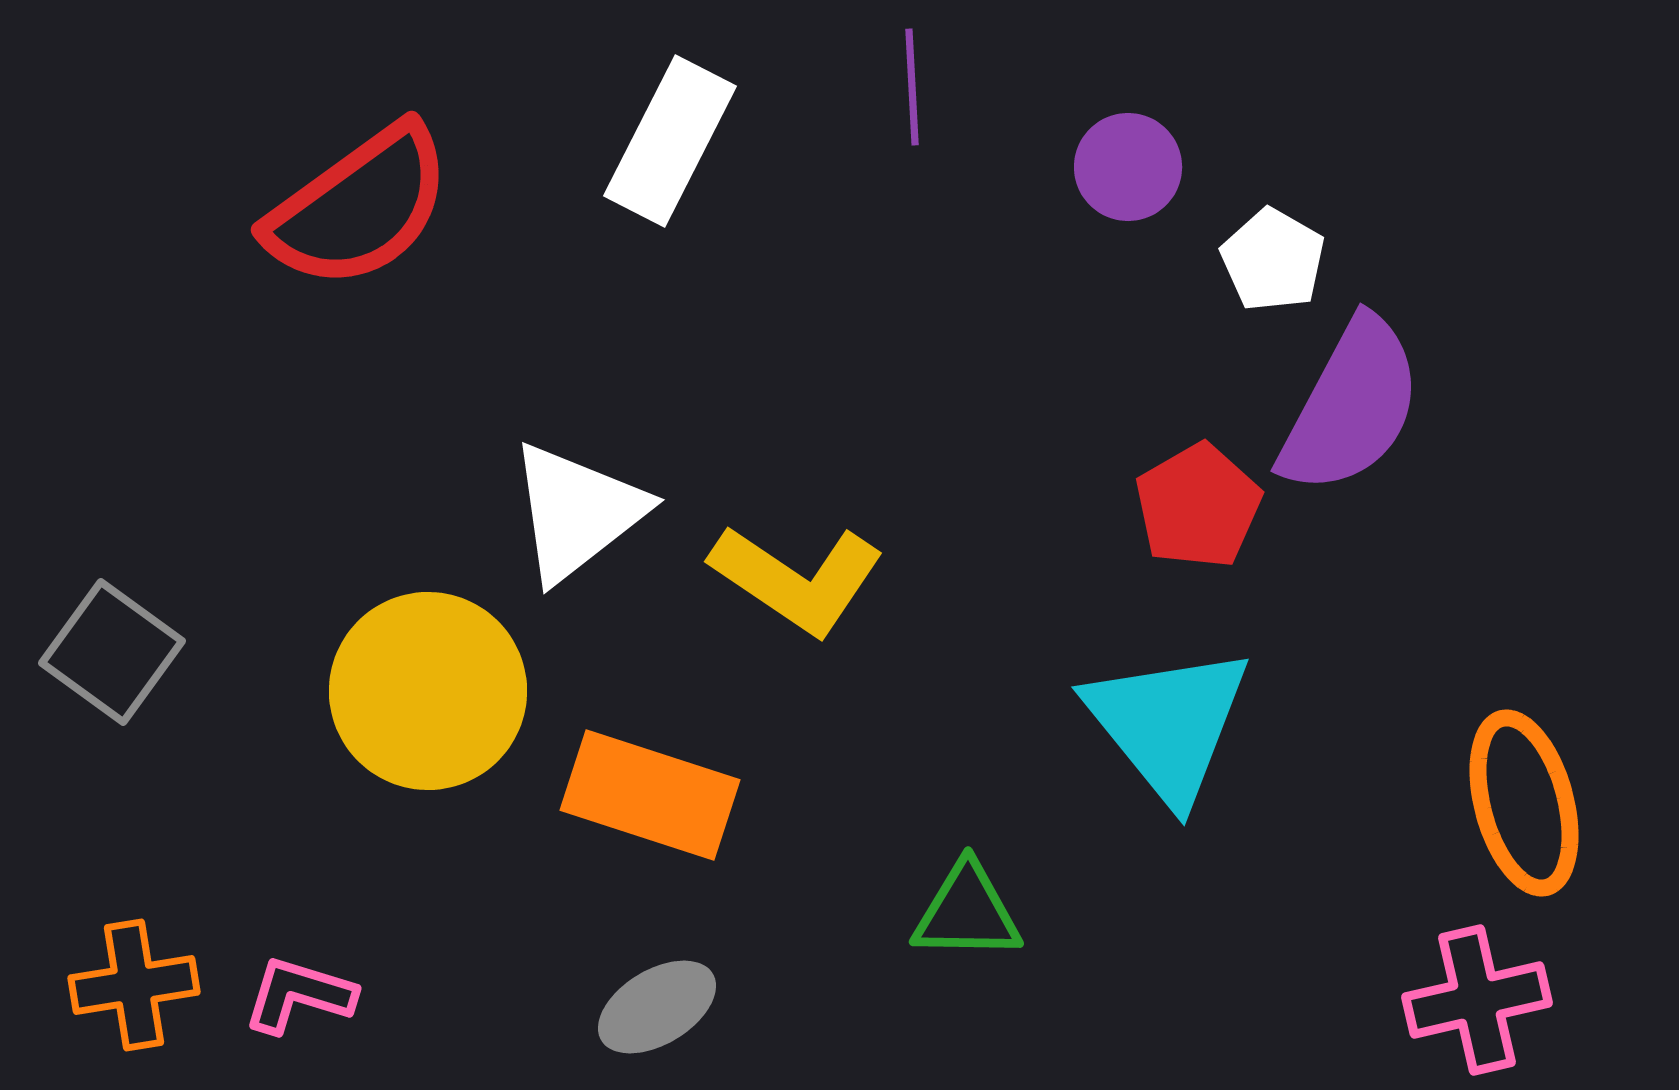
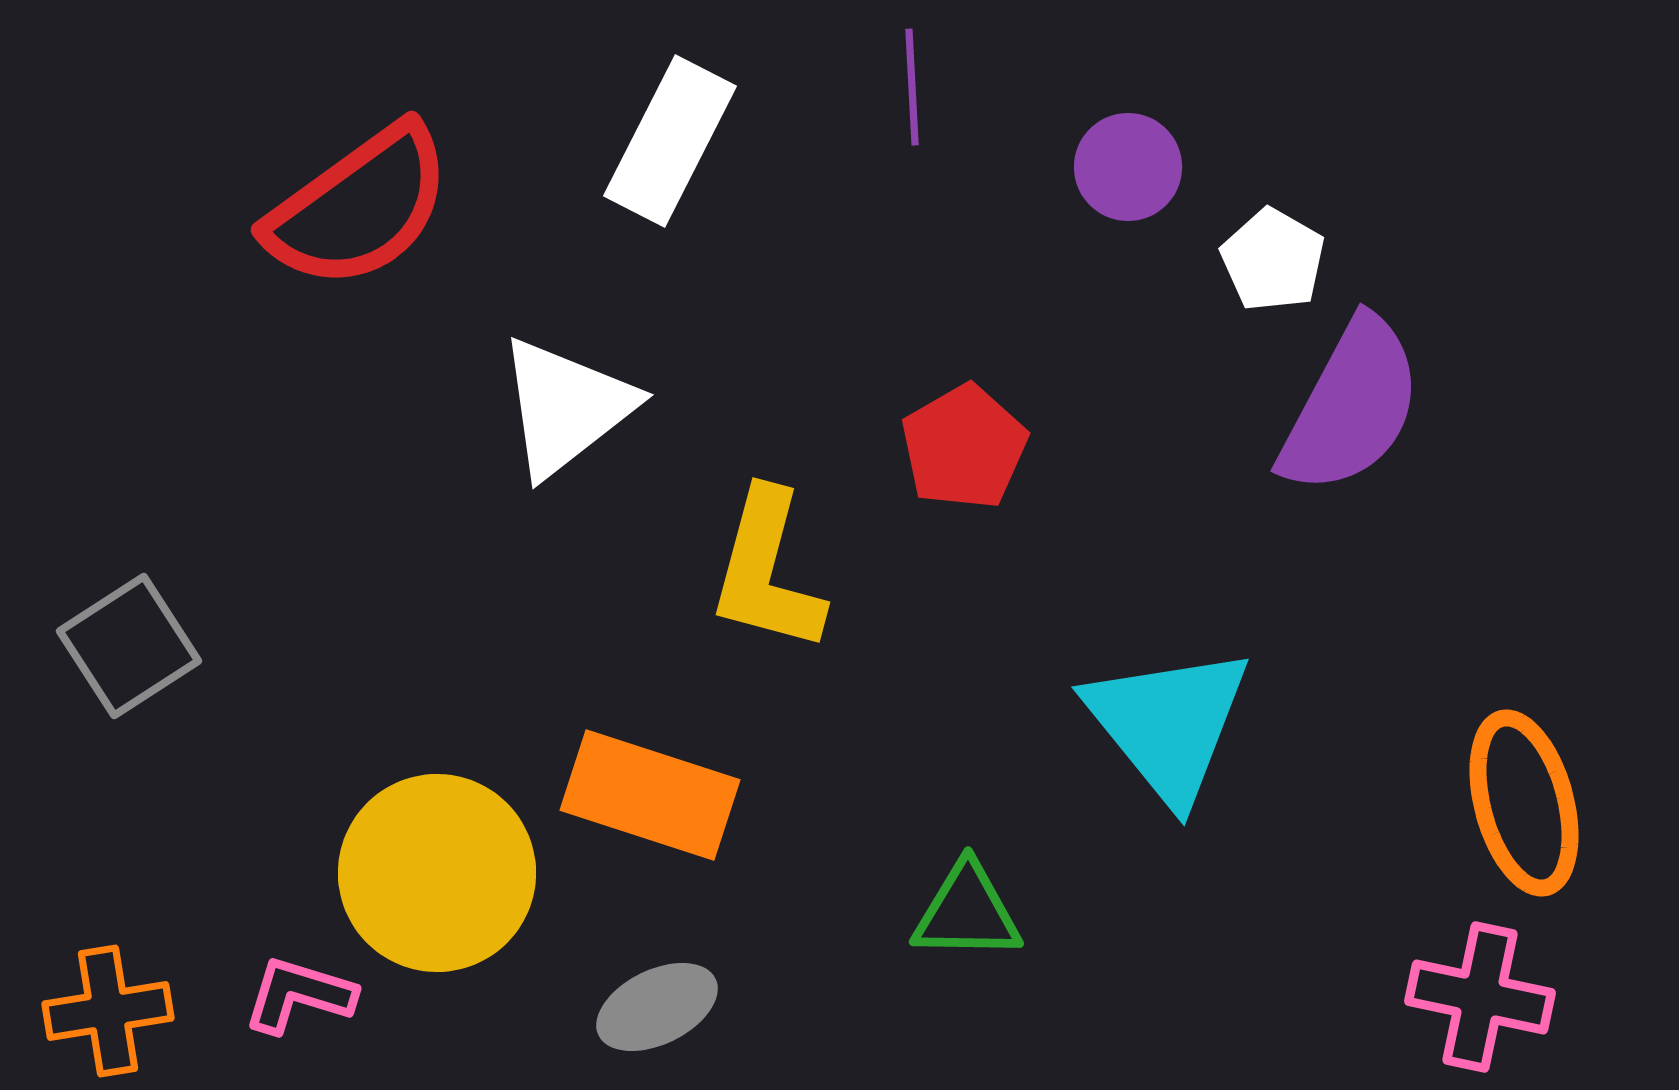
red pentagon: moved 234 px left, 59 px up
white triangle: moved 11 px left, 105 px up
yellow L-shape: moved 30 px left, 8 px up; rotated 71 degrees clockwise
gray square: moved 17 px right, 6 px up; rotated 21 degrees clockwise
yellow circle: moved 9 px right, 182 px down
orange cross: moved 26 px left, 26 px down
pink cross: moved 3 px right, 3 px up; rotated 25 degrees clockwise
gray ellipse: rotated 5 degrees clockwise
